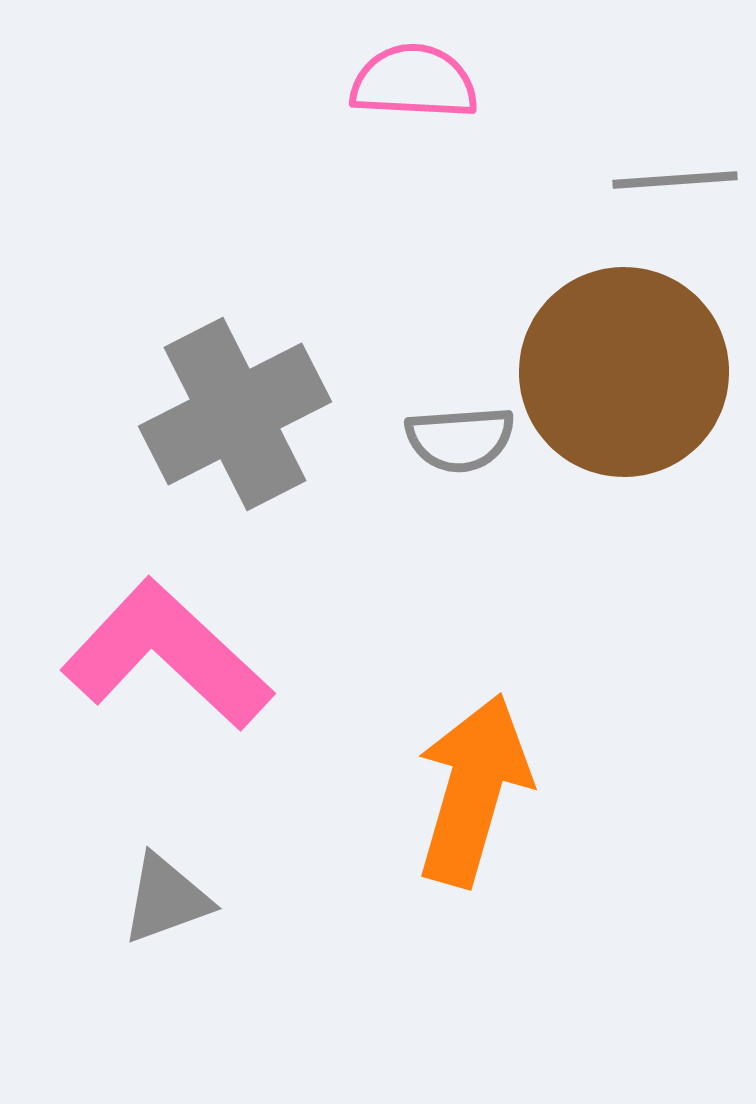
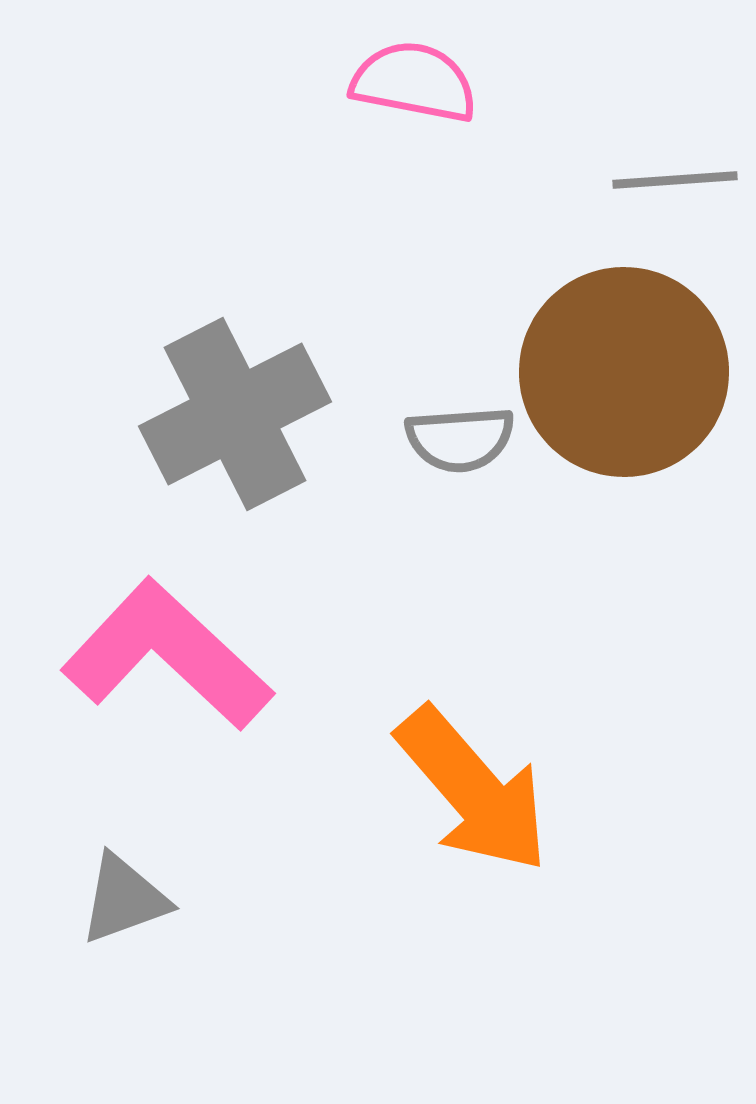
pink semicircle: rotated 8 degrees clockwise
orange arrow: rotated 123 degrees clockwise
gray triangle: moved 42 px left
